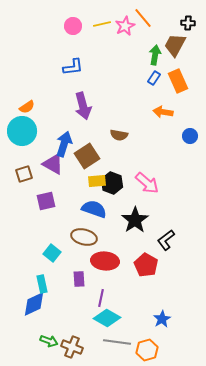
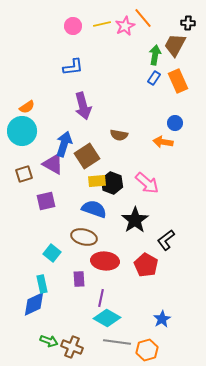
orange arrow at (163, 112): moved 30 px down
blue circle at (190, 136): moved 15 px left, 13 px up
